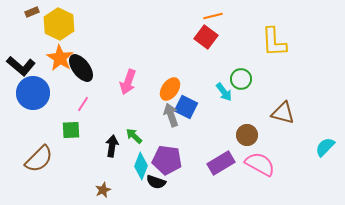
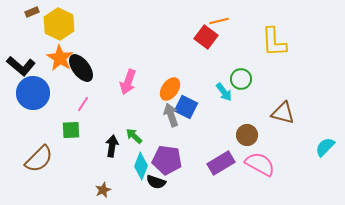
orange line: moved 6 px right, 5 px down
